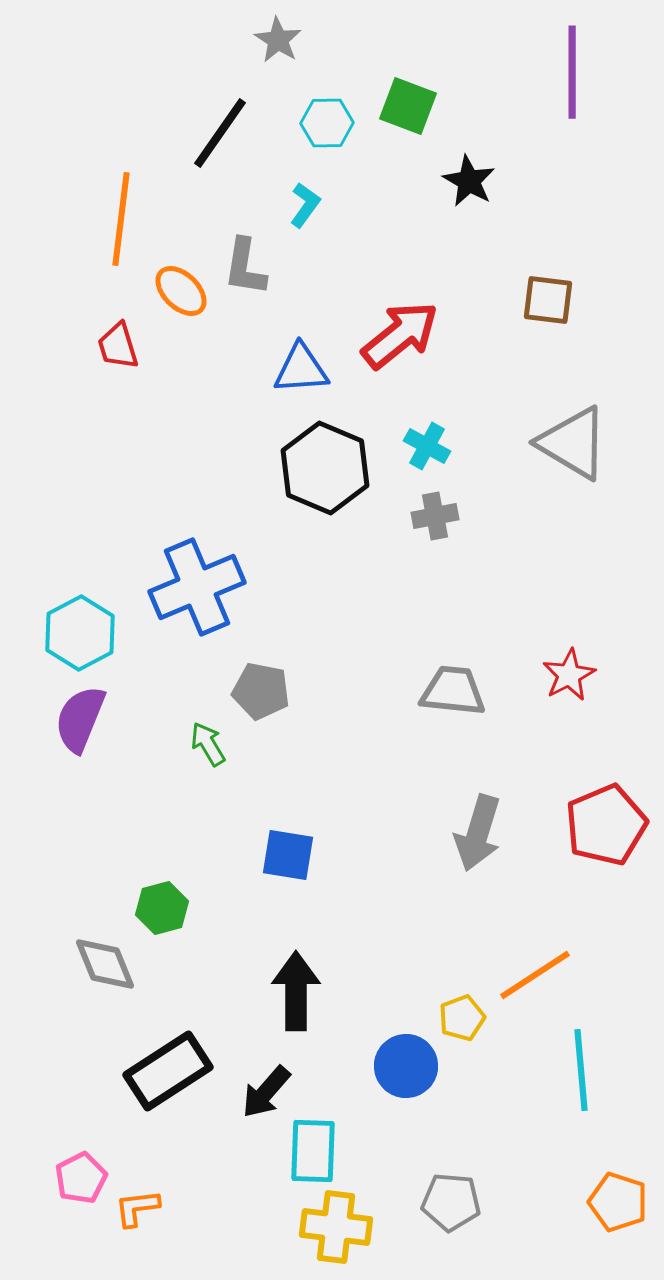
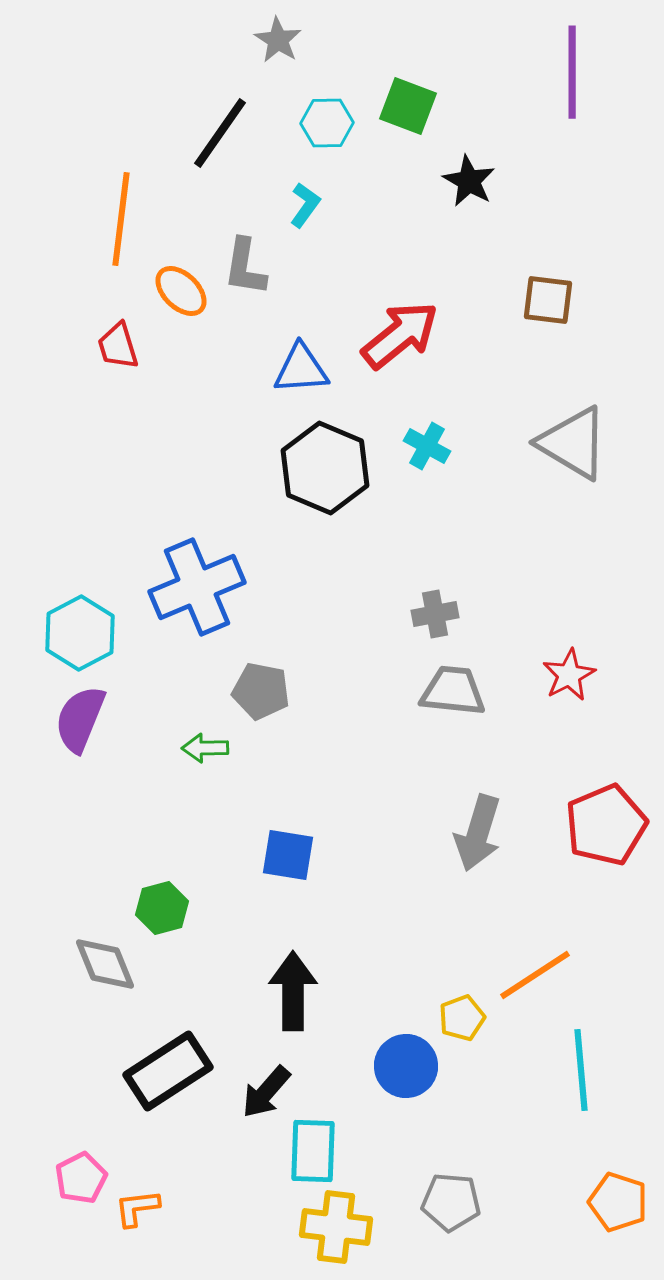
gray cross at (435, 516): moved 98 px down
green arrow at (208, 744): moved 3 px left, 4 px down; rotated 60 degrees counterclockwise
black arrow at (296, 991): moved 3 px left
